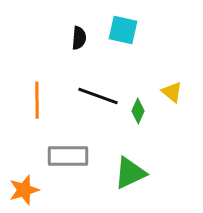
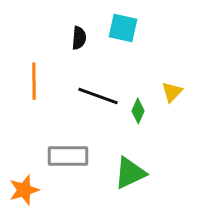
cyan square: moved 2 px up
yellow triangle: rotated 35 degrees clockwise
orange line: moved 3 px left, 19 px up
